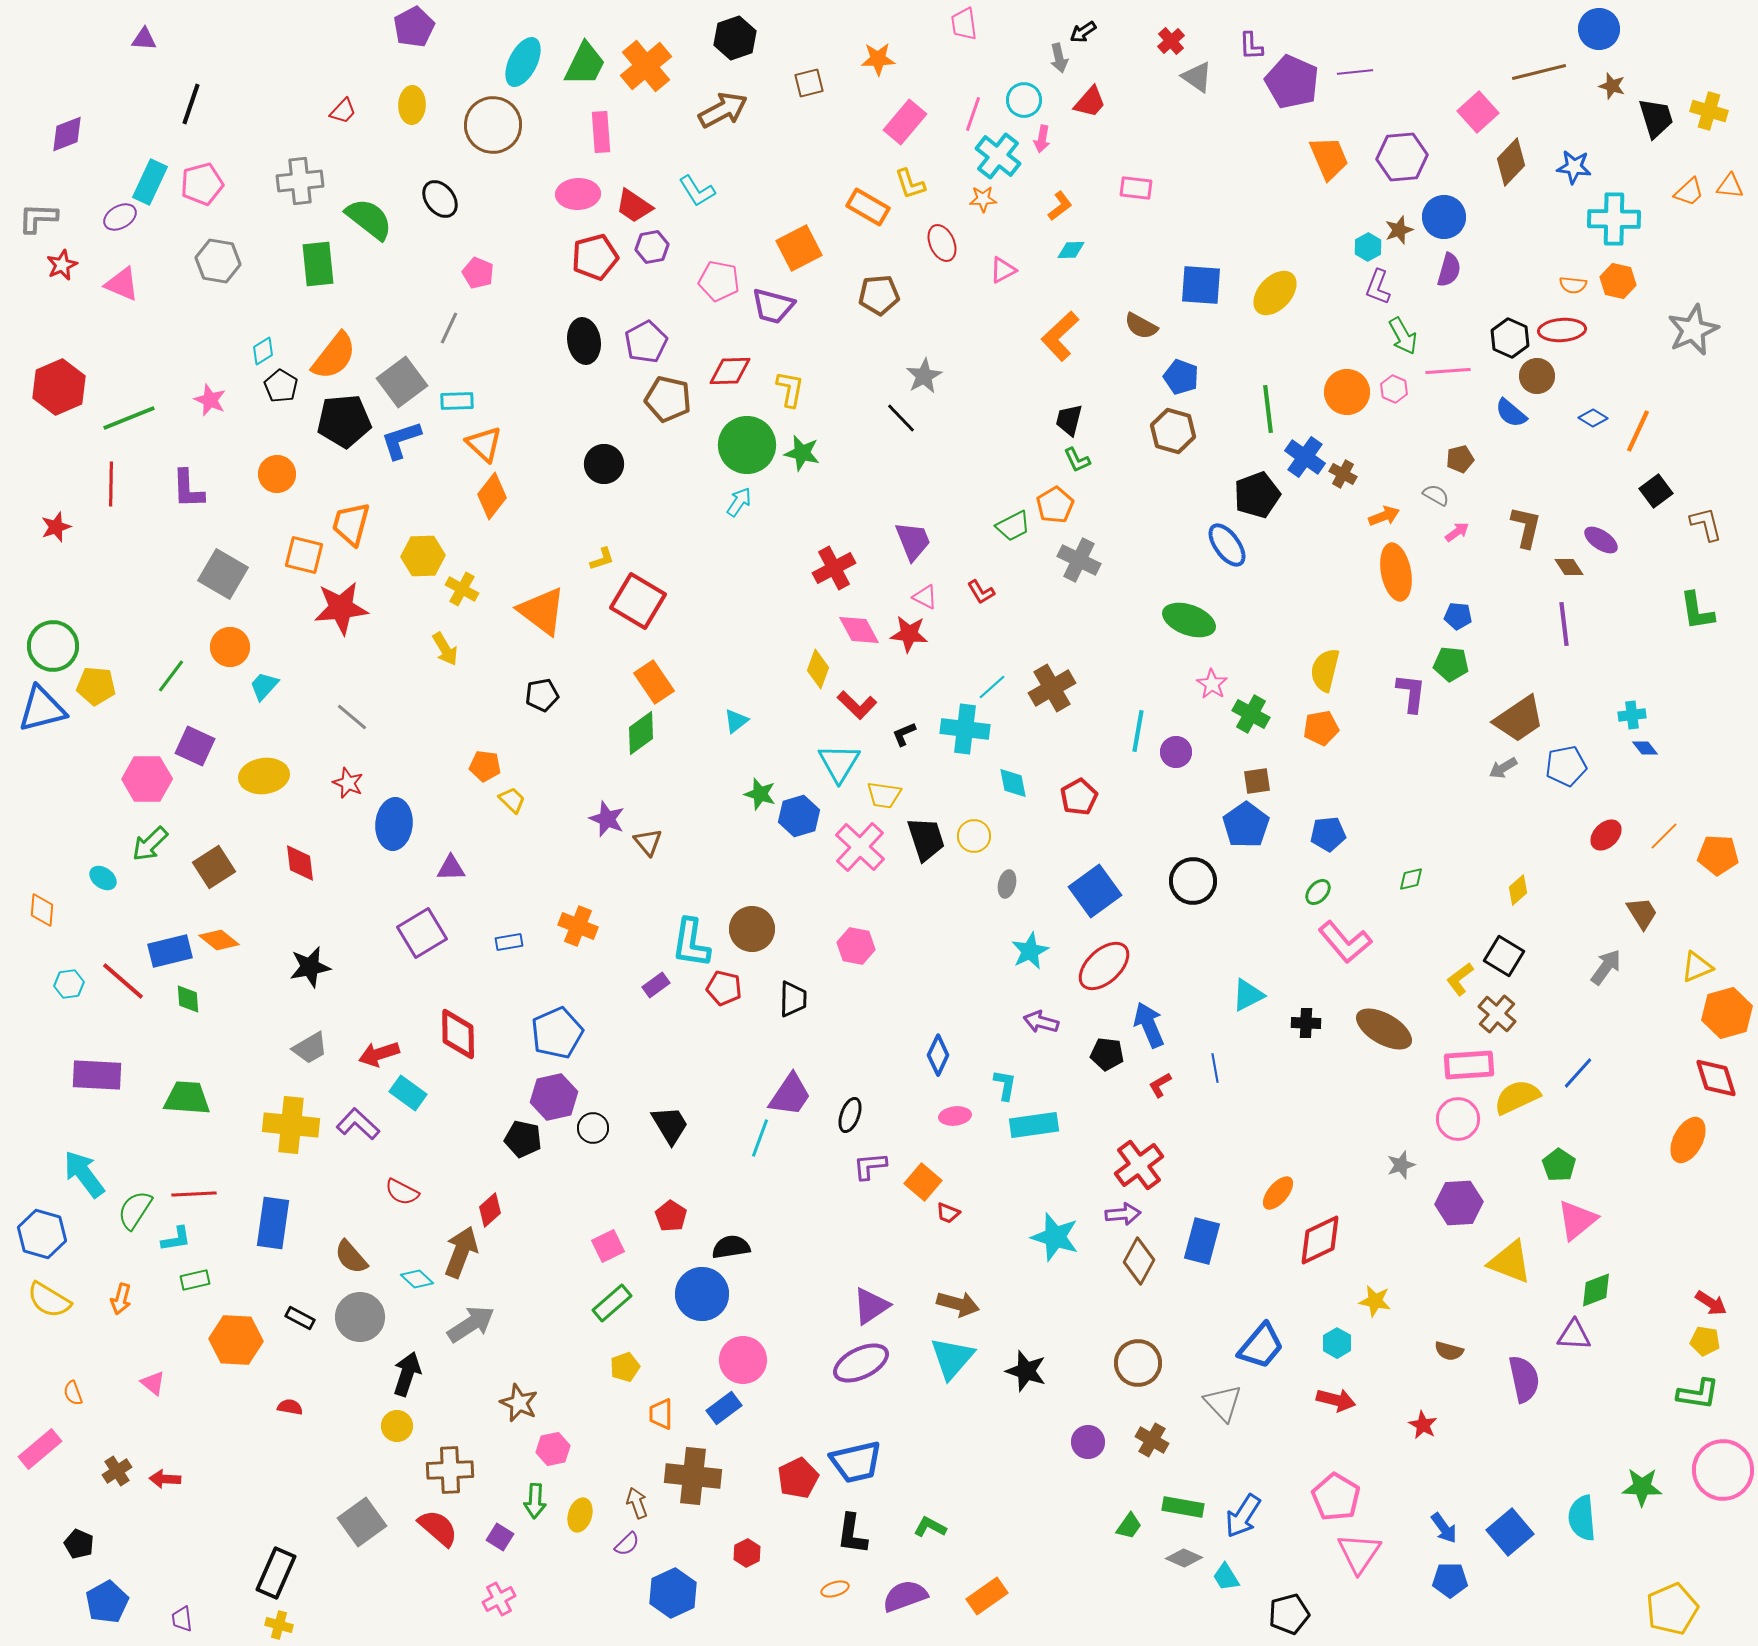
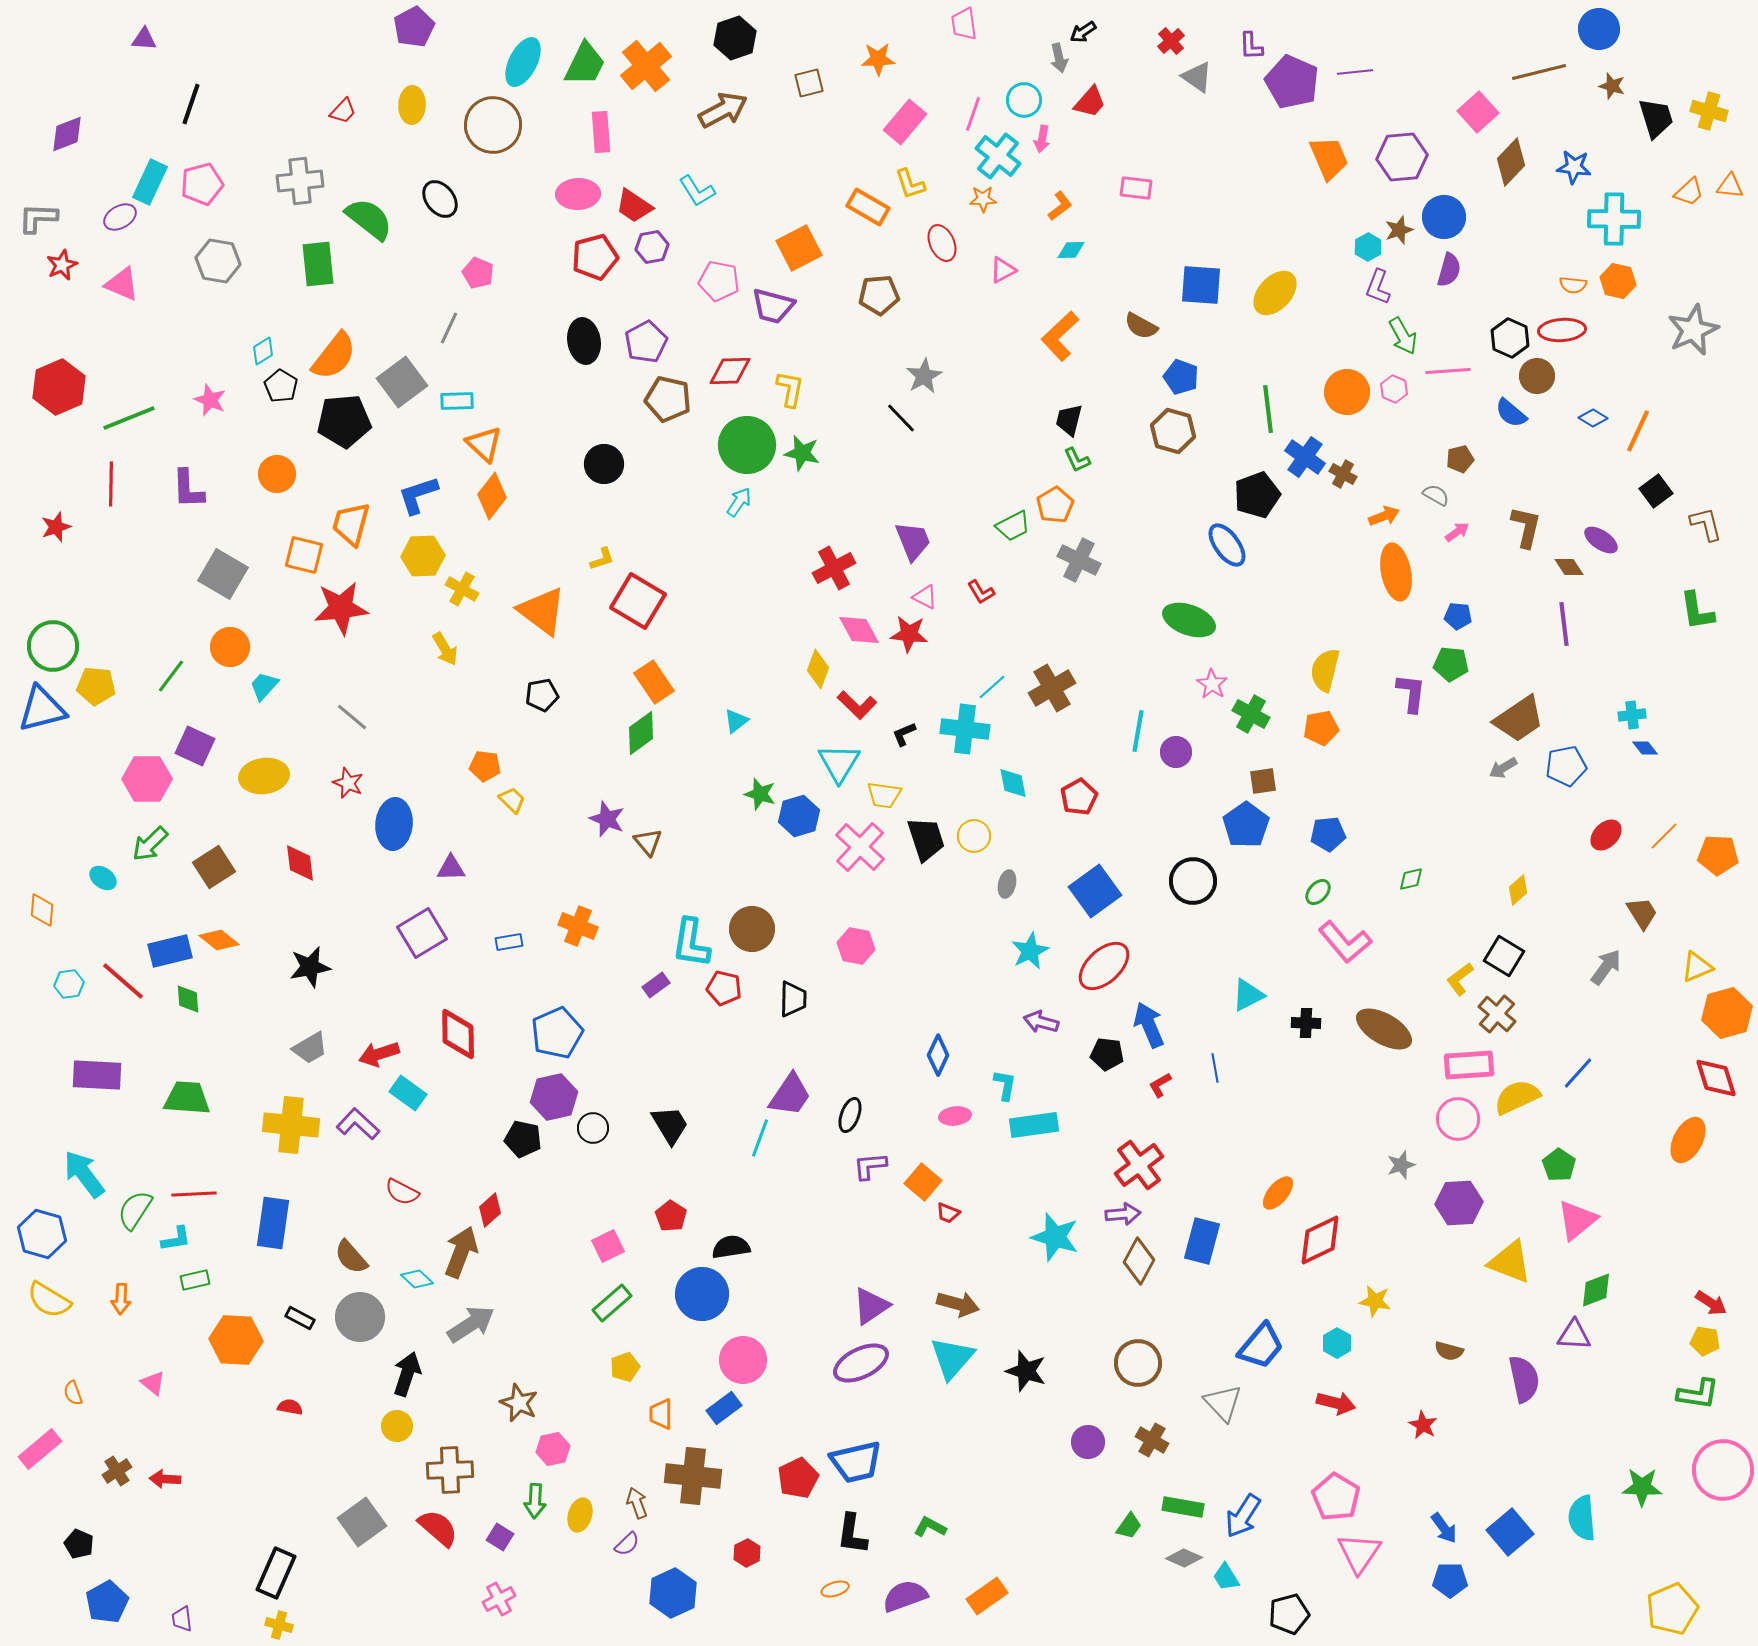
blue L-shape at (401, 440): moved 17 px right, 55 px down
brown square at (1257, 781): moved 6 px right
orange arrow at (121, 1299): rotated 12 degrees counterclockwise
red arrow at (1336, 1400): moved 3 px down
